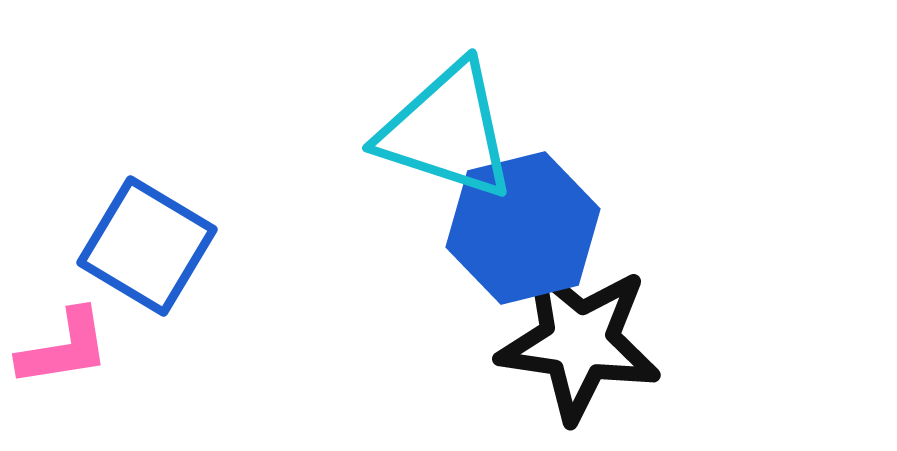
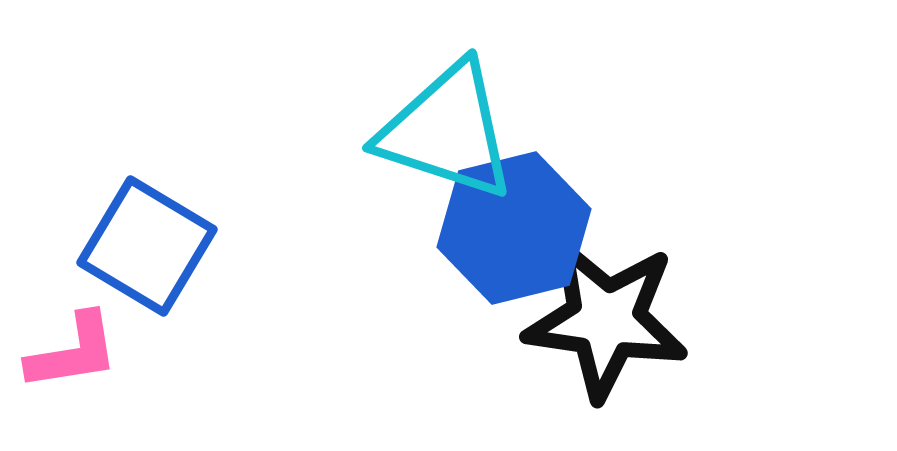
blue hexagon: moved 9 px left
black star: moved 27 px right, 22 px up
pink L-shape: moved 9 px right, 4 px down
